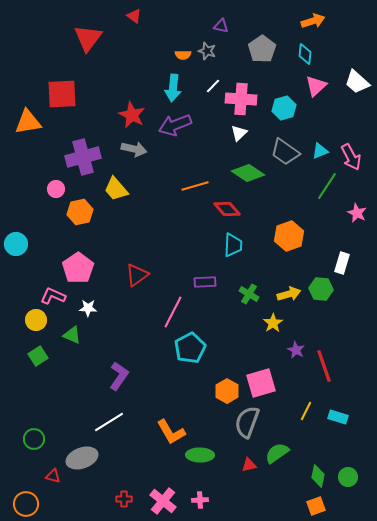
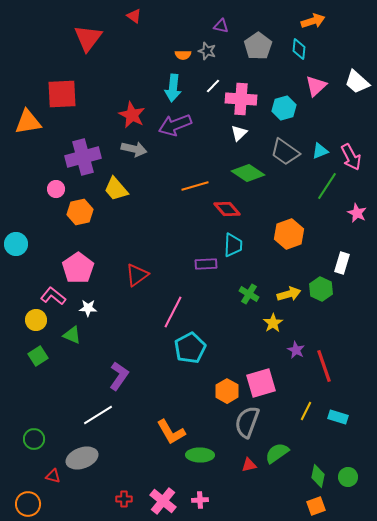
gray pentagon at (262, 49): moved 4 px left, 3 px up
cyan diamond at (305, 54): moved 6 px left, 5 px up
orange hexagon at (289, 236): moved 2 px up
purple rectangle at (205, 282): moved 1 px right, 18 px up
green hexagon at (321, 289): rotated 20 degrees clockwise
pink L-shape at (53, 296): rotated 15 degrees clockwise
white line at (109, 422): moved 11 px left, 7 px up
orange circle at (26, 504): moved 2 px right
